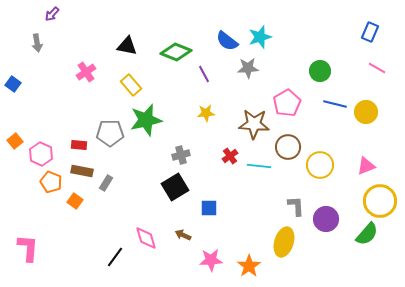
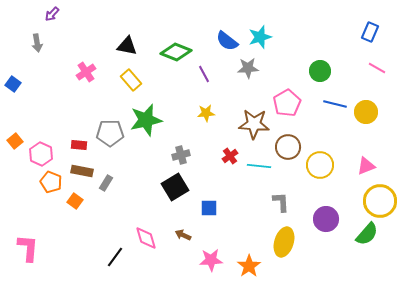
yellow rectangle at (131, 85): moved 5 px up
gray L-shape at (296, 206): moved 15 px left, 4 px up
